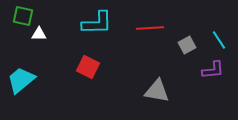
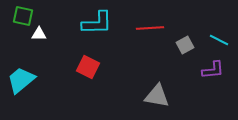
cyan line: rotated 30 degrees counterclockwise
gray square: moved 2 px left
gray triangle: moved 5 px down
